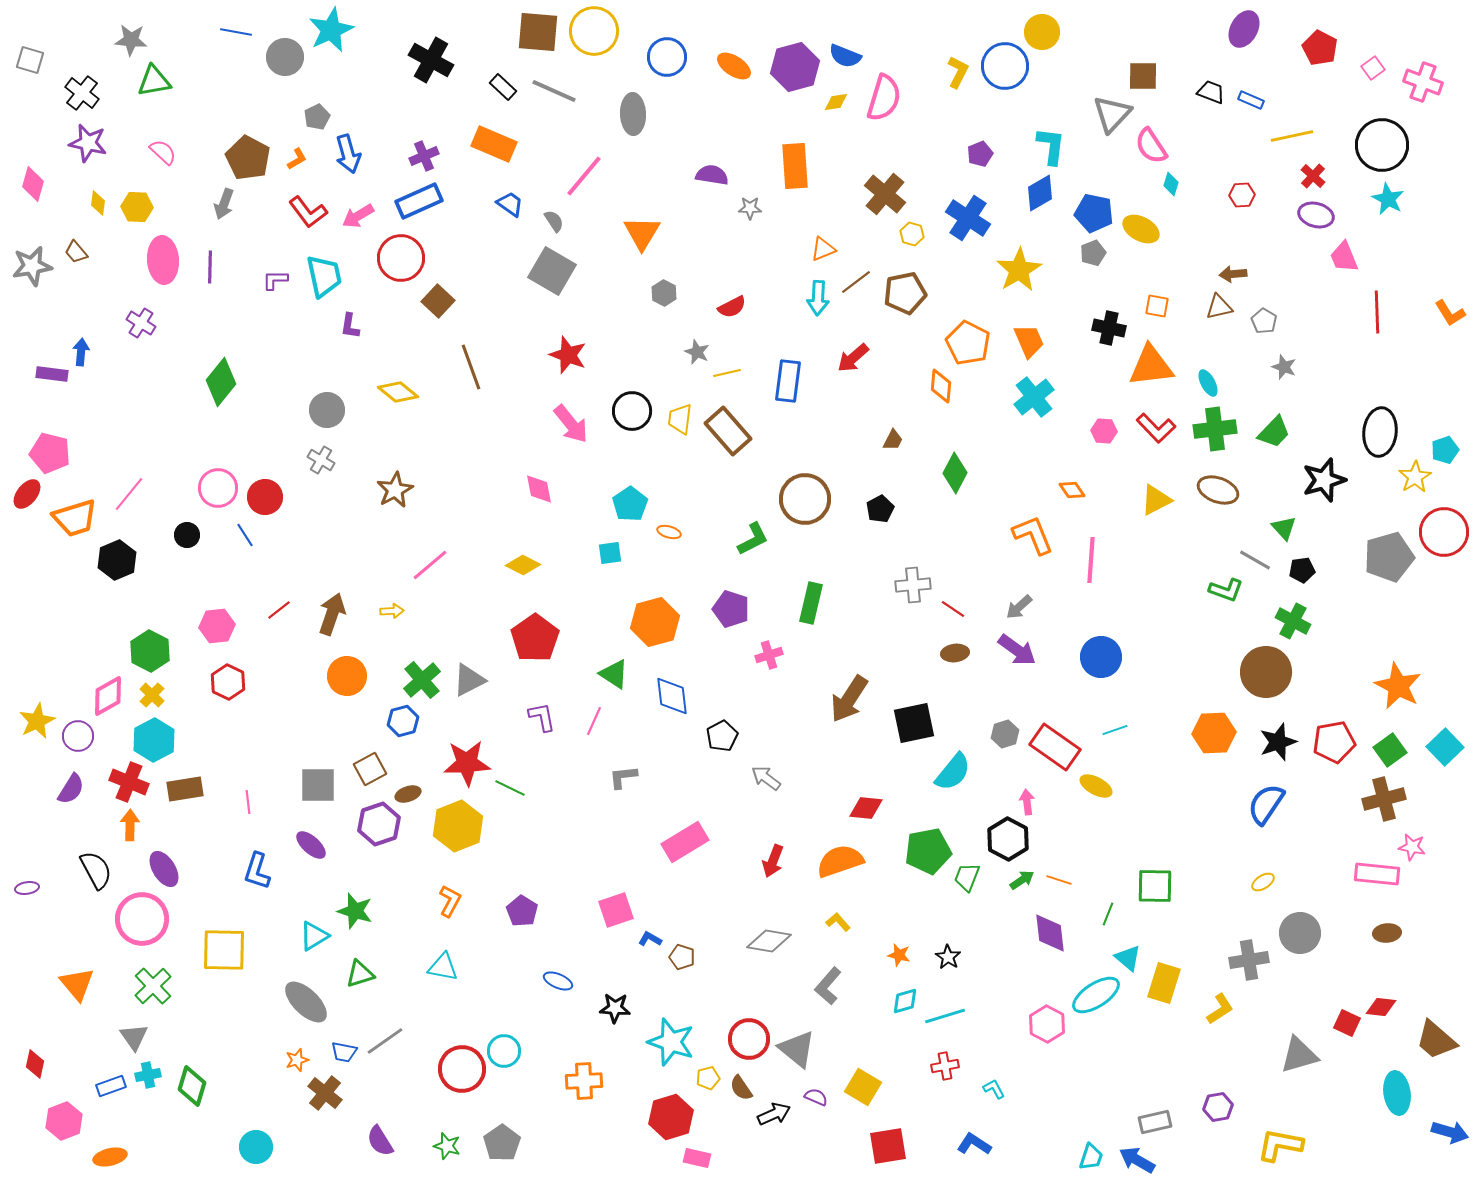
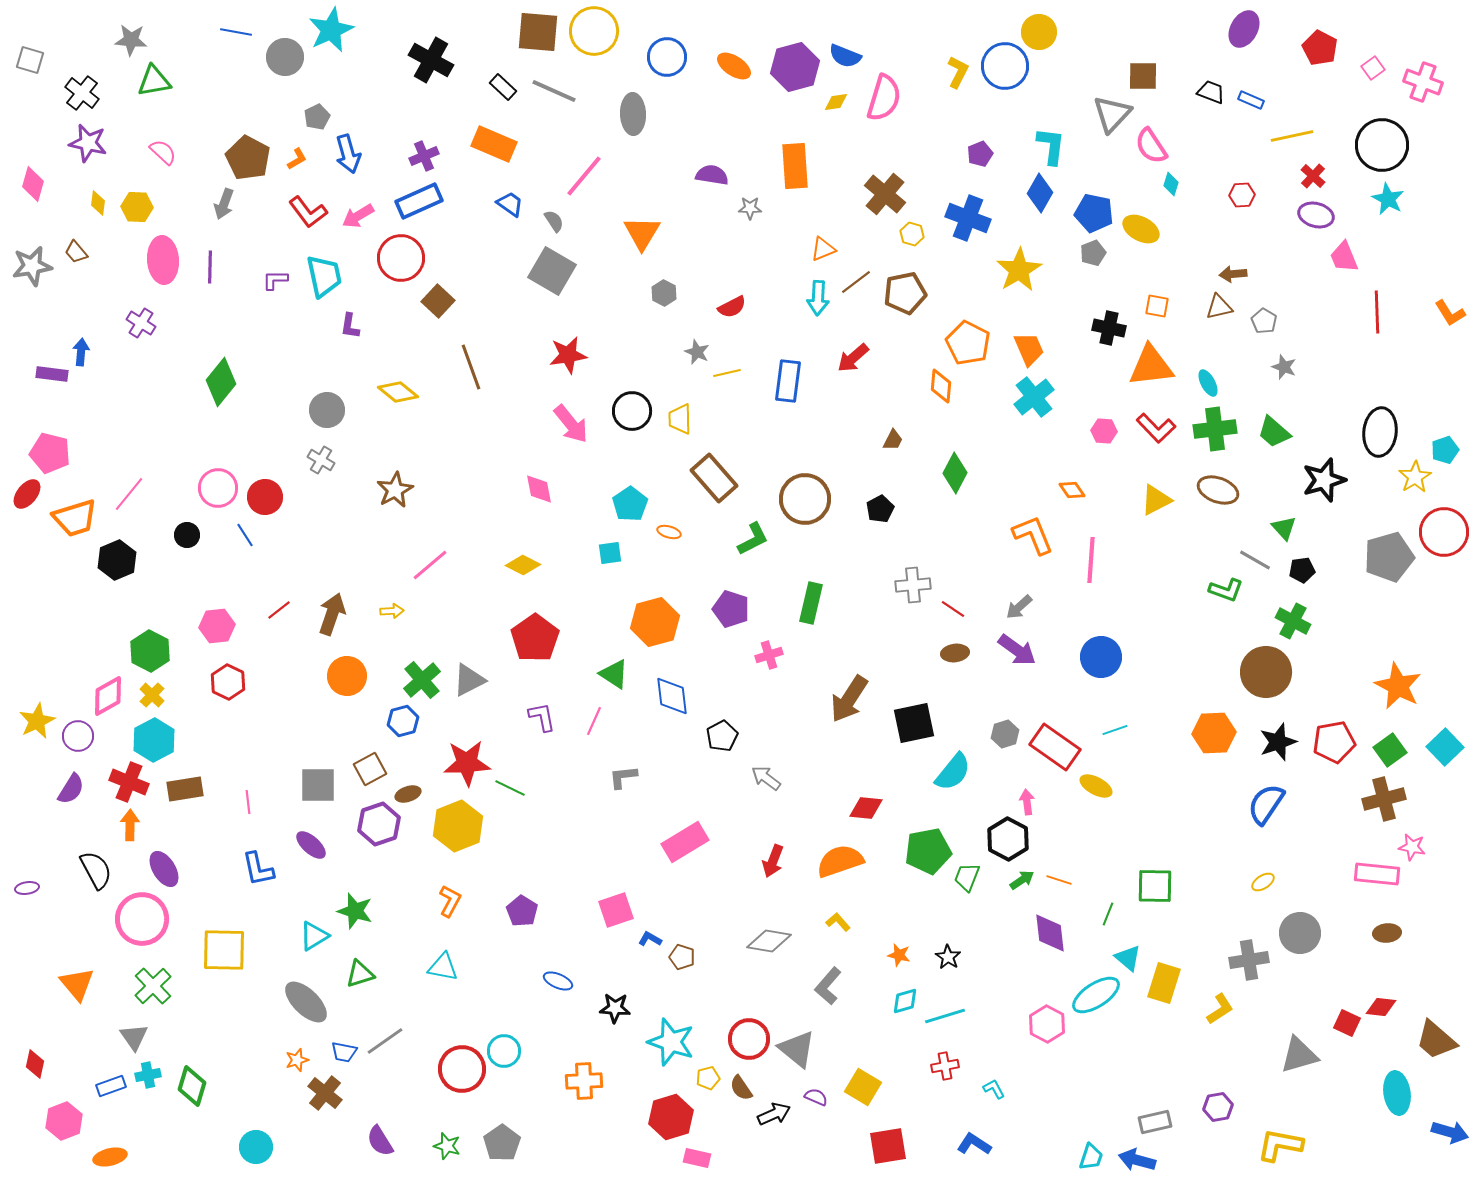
yellow circle at (1042, 32): moved 3 px left
blue diamond at (1040, 193): rotated 30 degrees counterclockwise
blue cross at (968, 218): rotated 12 degrees counterclockwise
orange trapezoid at (1029, 341): moved 8 px down
red star at (568, 355): rotated 30 degrees counterclockwise
yellow trapezoid at (680, 419): rotated 8 degrees counterclockwise
brown rectangle at (728, 431): moved 14 px left, 47 px down
green trapezoid at (1274, 432): rotated 87 degrees clockwise
blue L-shape at (257, 871): moved 1 px right, 2 px up; rotated 30 degrees counterclockwise
blue arrow at (1137, 1160): rotated 15 degrees counterclockwise
